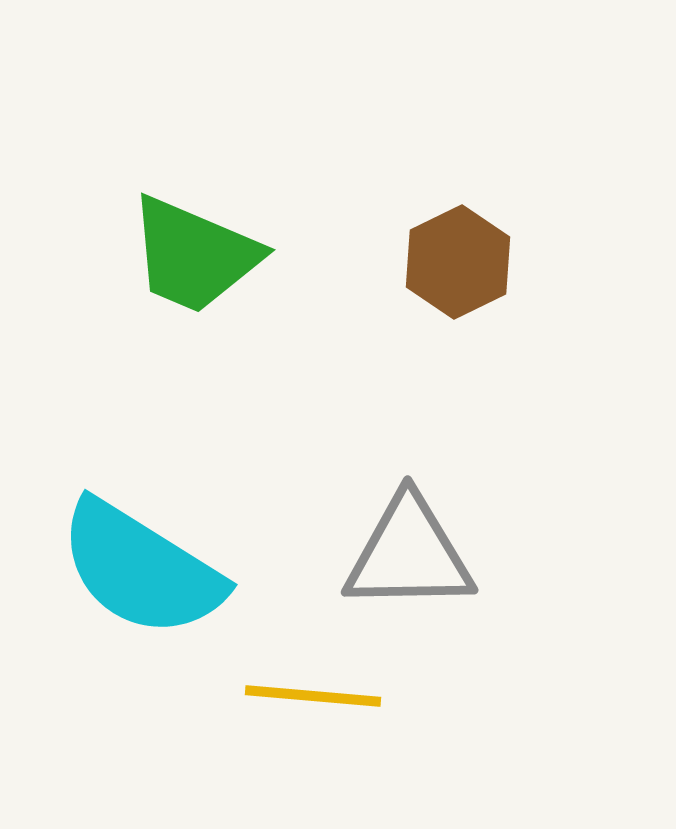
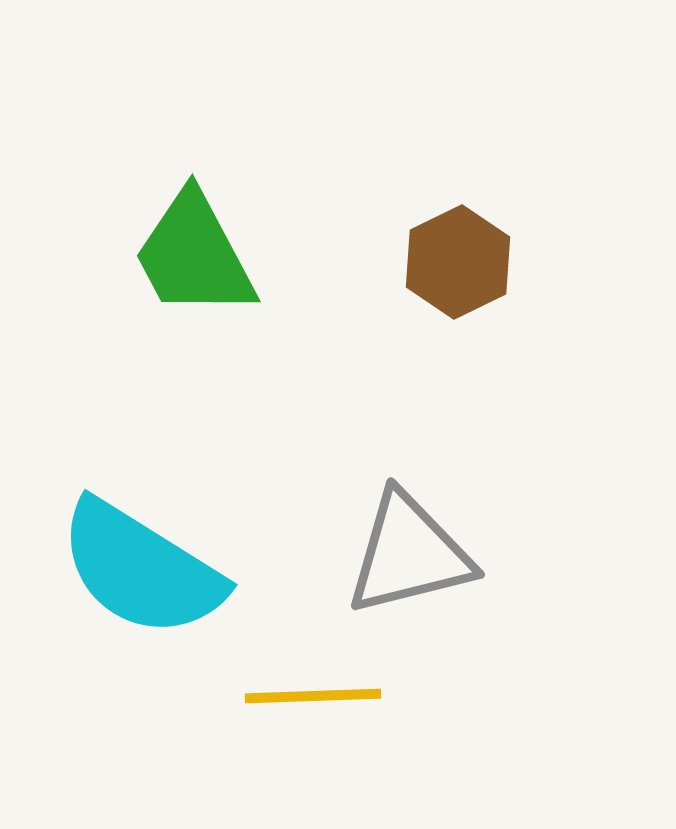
green trapezoid: rotated 39 degrees clockwise
gray triangle: rotated 13 degrees counterclockwise
yellow line: rotated 7 degrees counterclockwise
